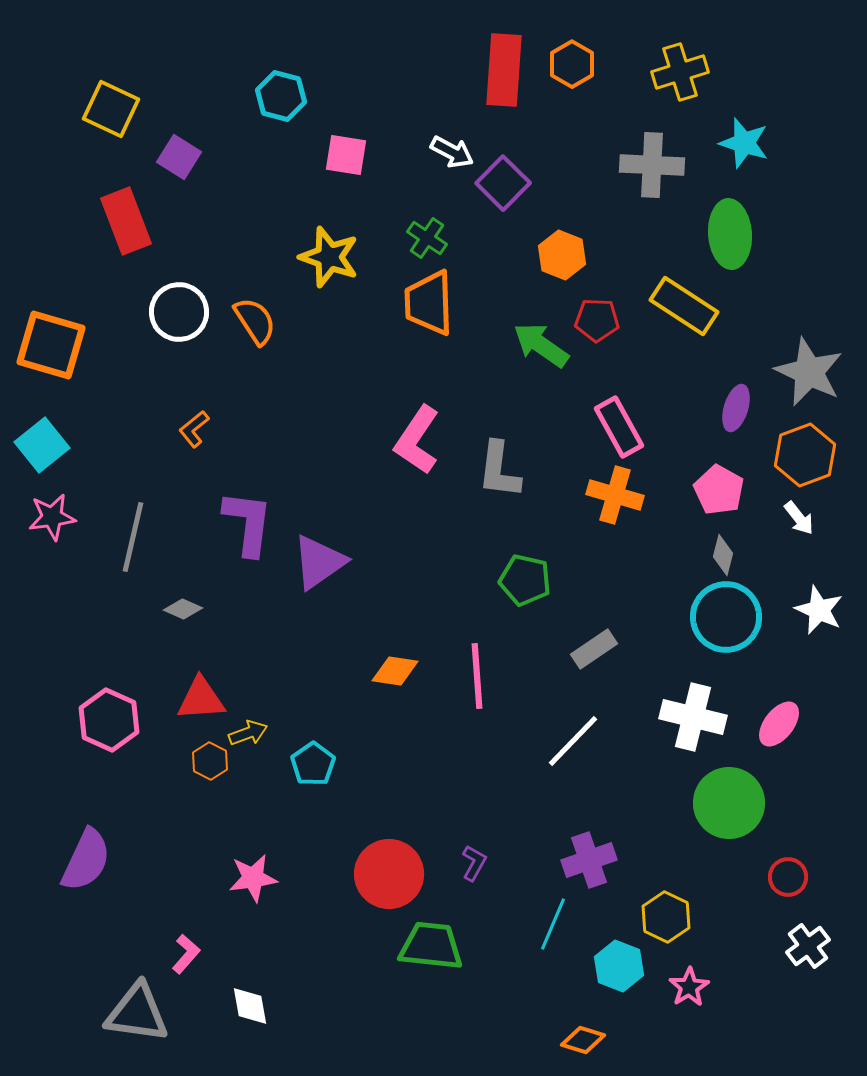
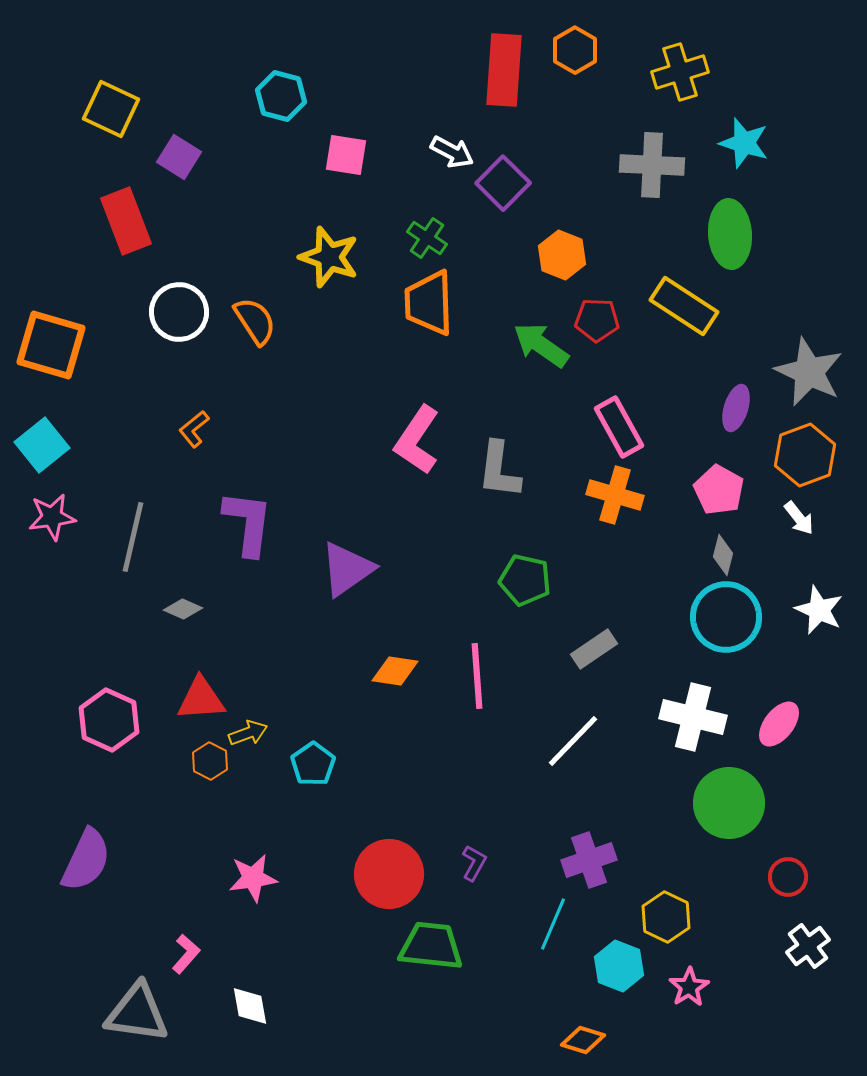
orange hexagon at (572, 64): moved 3 px right, 14 px up
purple triangle at (319, 562): moved 28 px right, 7 px down
